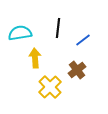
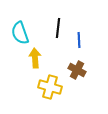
cyan semicircle: rotated 100 degrees counterclockwise
blue line: moved 4 px left; rotated 56 degrees counterclockwise
brown cross: rotated 24 degrees counterclockwise
yellow cross: rotated 30 degrees counterclockwise
